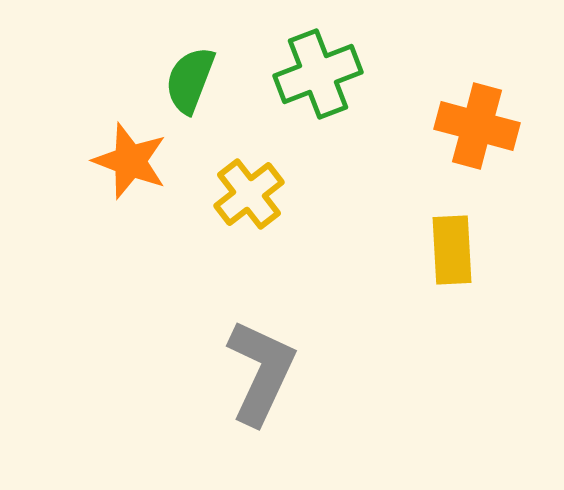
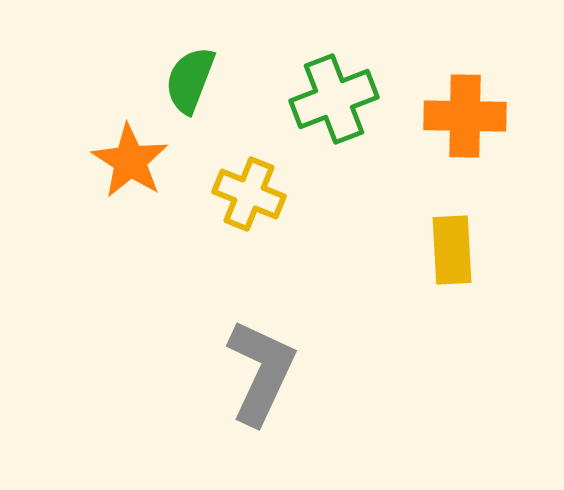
green cross: moved 16 px right, 25 px down
orange cross: moved 12 px left, 10 px up; rotated 14 degrees counterclockwise
orange star: rotated 12 degrees clockwise
yellow cross: rotated 30 degrees counterclockwise
